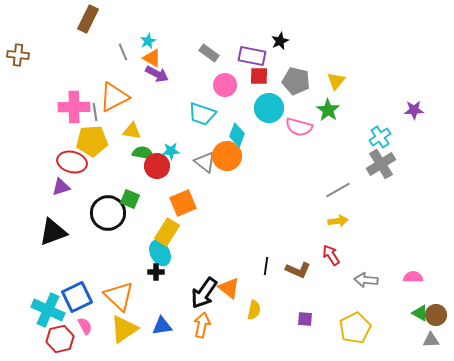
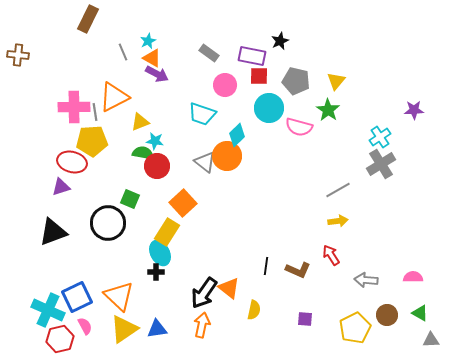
yellow triangle at (132, 131): moved 8 px right, 9 px up; rotated 30 degrees counterclockwise
cyan diamond at (237, 135): rotated 25 degrees clockwise
cyan star at (171, 151): moved 16 px left, 10 px up; rotated 12 degrees clockwise
orange square at (183, 203): rotated 20 degrees counterclockwise
black circle at (108, 213): moved 10 px down
brown circle at (436, 315): moved 49 px left
blue triangle at (162, 326): moved 5 px left, 3 px down
